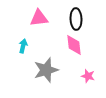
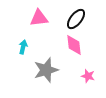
black ellipse: rotated 40 degrees clockwise
cyan arrow: moved 1 px down
